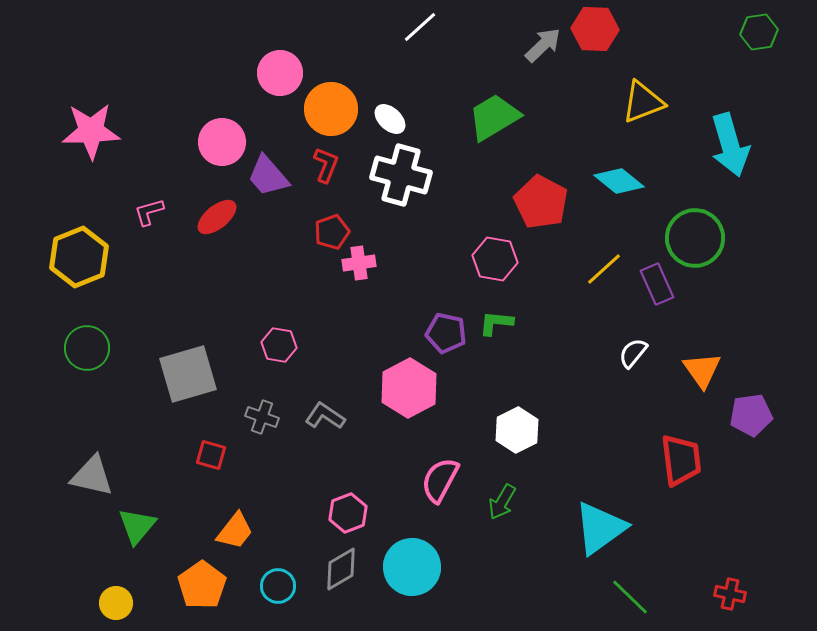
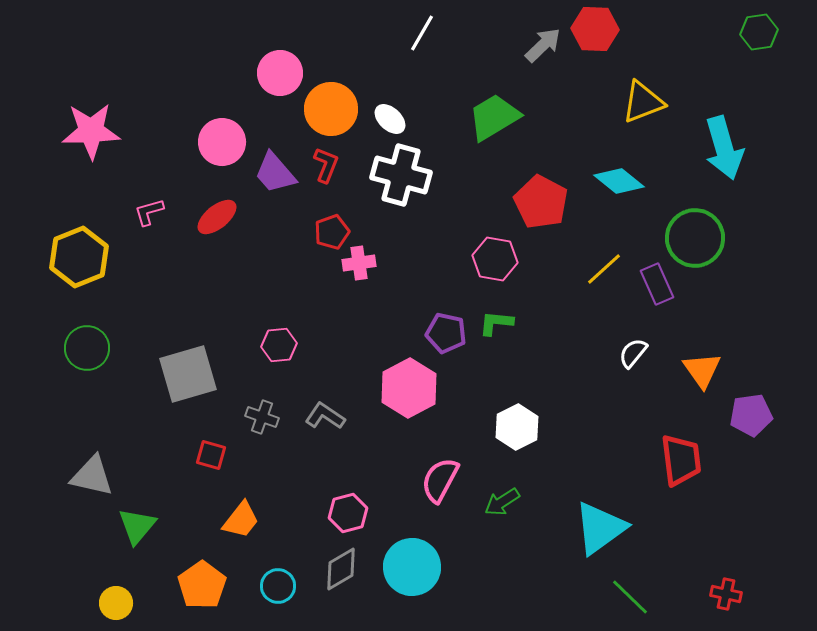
white line at (420, 27): moved 2 px right, 6 px down; rotated 18 degrees counterclockwise
cyan arrow at (730, 145): moved 6 px left, 3 px down
purple trapezoid at (268, 176): moved 7 px right, 3 px up
pink hexagon at (279, 345): rotated 16 degrees counterclockwise
white hexagon at (517, 430): moved 3 px up
green arrow at (502, 502): rotated 27 degrees clockwise
pink hexagon at (348, 513): rotated 6 degrees clockwise
orange trapezoid at (235, 531): moved 6 px right, 11 px up
red cross at (730, 594): moved 4 px left
